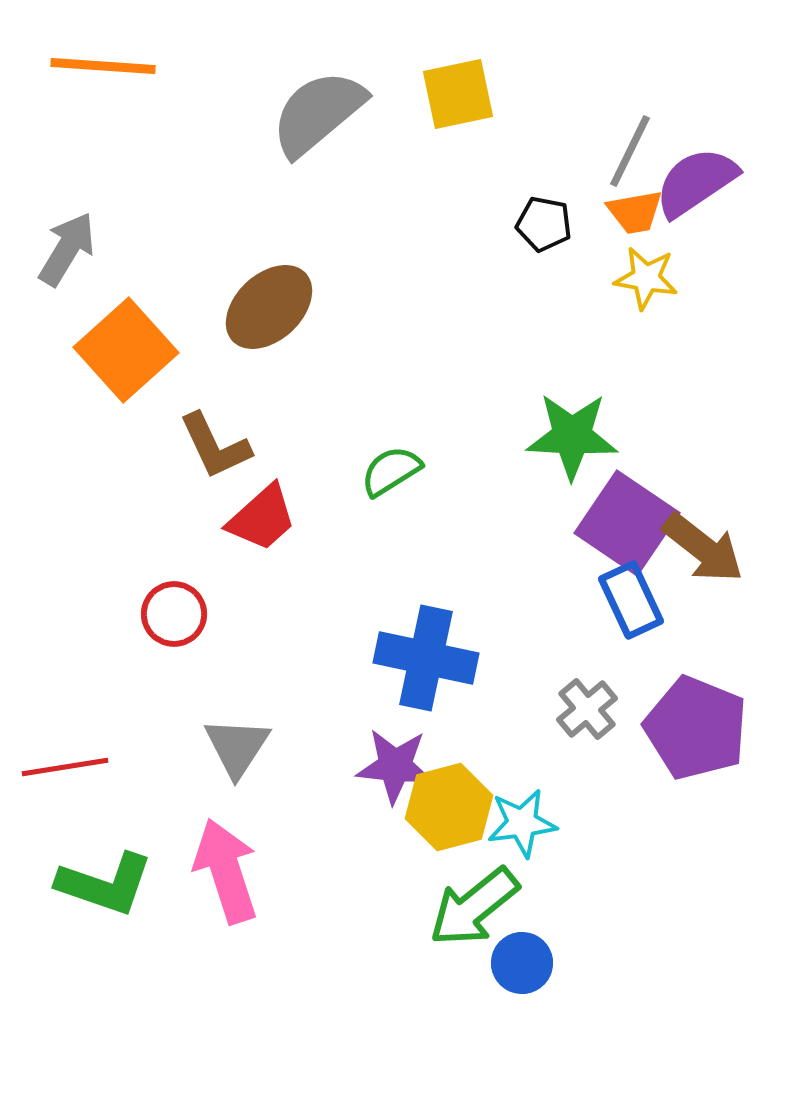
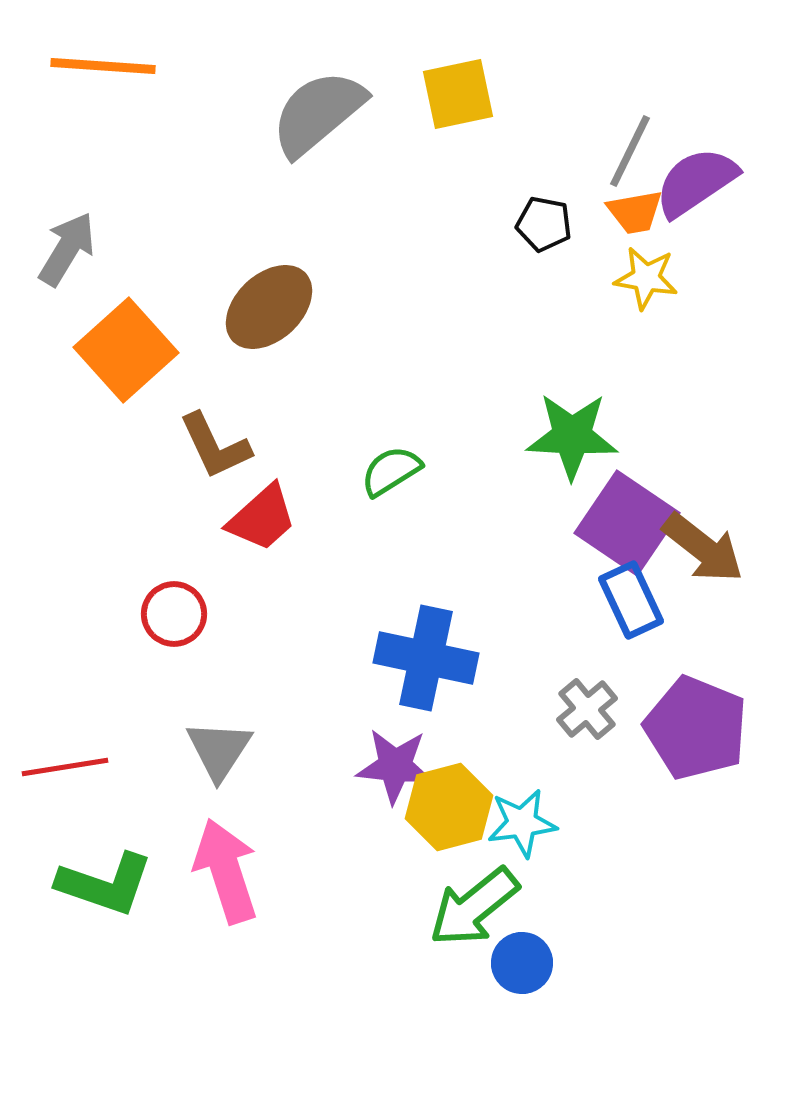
gray triangle: moved 18 px left, 3 px down
